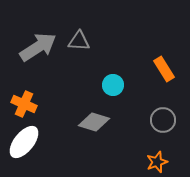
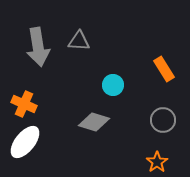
gray arrow: rotated 114 degrees clockwise
white ellipse: moved 1 px right
orange star: rotated 15 degrees counterclockwise
